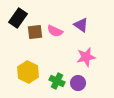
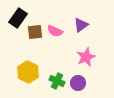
purple triangle: rotated 49 degrees clockwise
pink star: rotated 12 degrees counterclockwise
